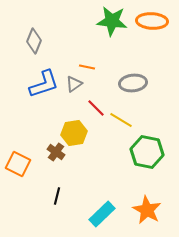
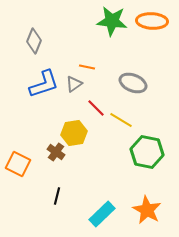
gray ellipse: rotated 28 degrees clockwise
